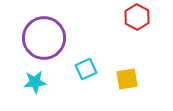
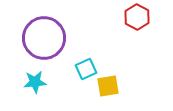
yellow square: moved 19 px left, 7 px down
